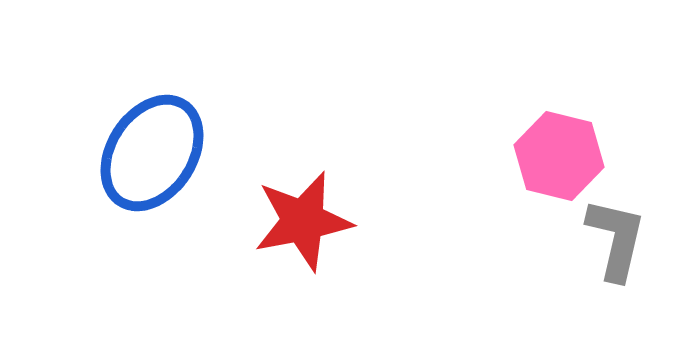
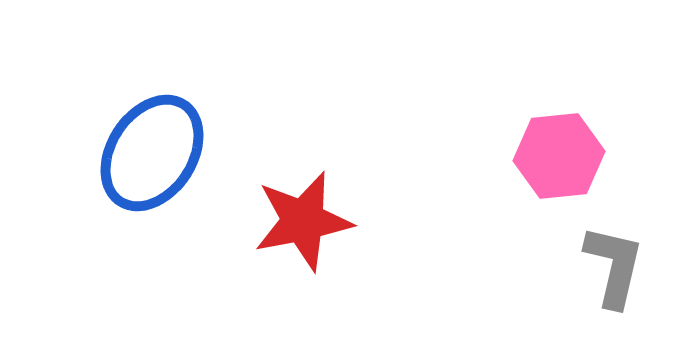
pink hexagon: rotated 20 degrees counterclockwise
gray L-shape: moved 2 px left, 27 px down
